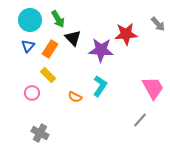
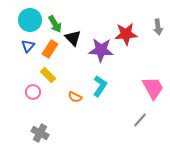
green arrow: moved 3 px left, 5 px down
gray arrow: moved 3 px down; rotated 35 degrees clockwise
pink circle: moved 1 px right, 1 px up
